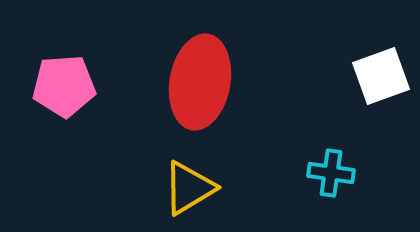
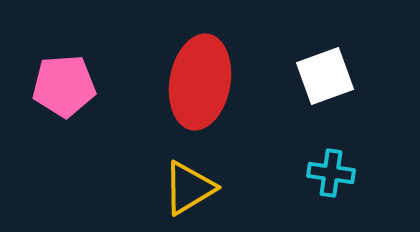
white square: moved 56 px left
